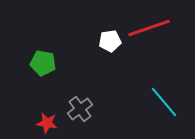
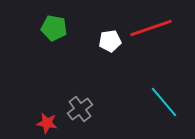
red line: moved 2 px right
green pentagon: moved 11 px right, 35 px up
